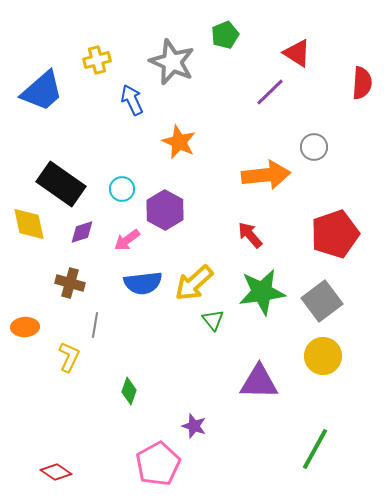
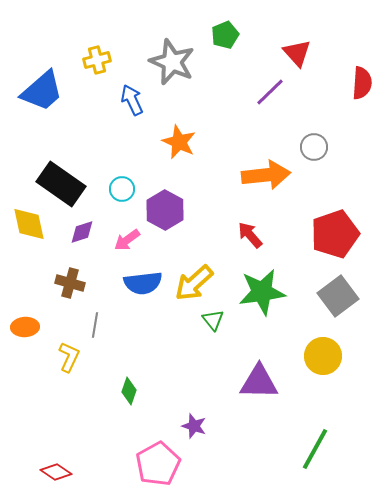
red triangle: rotated 16 degrees clockwise
gray square: moved 16 px right, 5 px up
